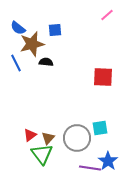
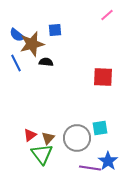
blue semicircle: moved 1 px left, 7 px down
